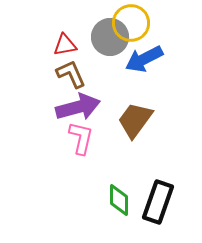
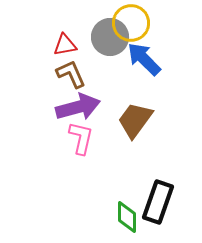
blue arrow: rotated 72 degrees clockwise
green diamond: moved 8 px right, 17 px down
